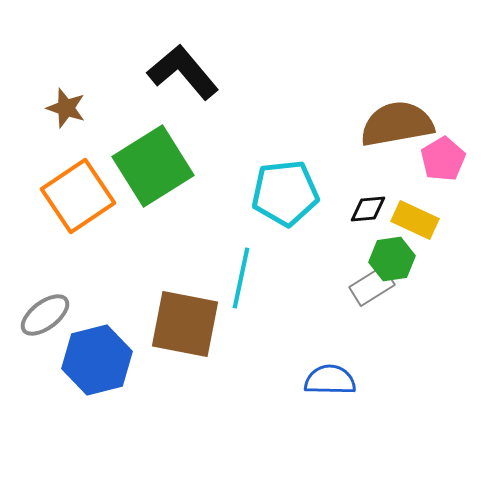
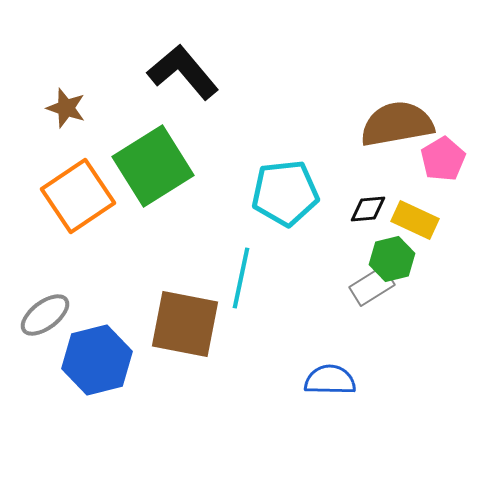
green hexagon: rotated 6 degrees counterclockwise
